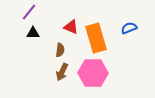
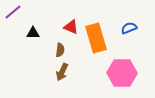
purple line: moved 16 px left; rotated 12 degrees clockwise
pink hexagon: moved 29 px right
